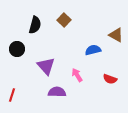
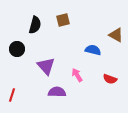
brown square: moved 1 px left; rotated 32 degrees clockwise
blue semicircle: rotated 28 degrees clockwise
